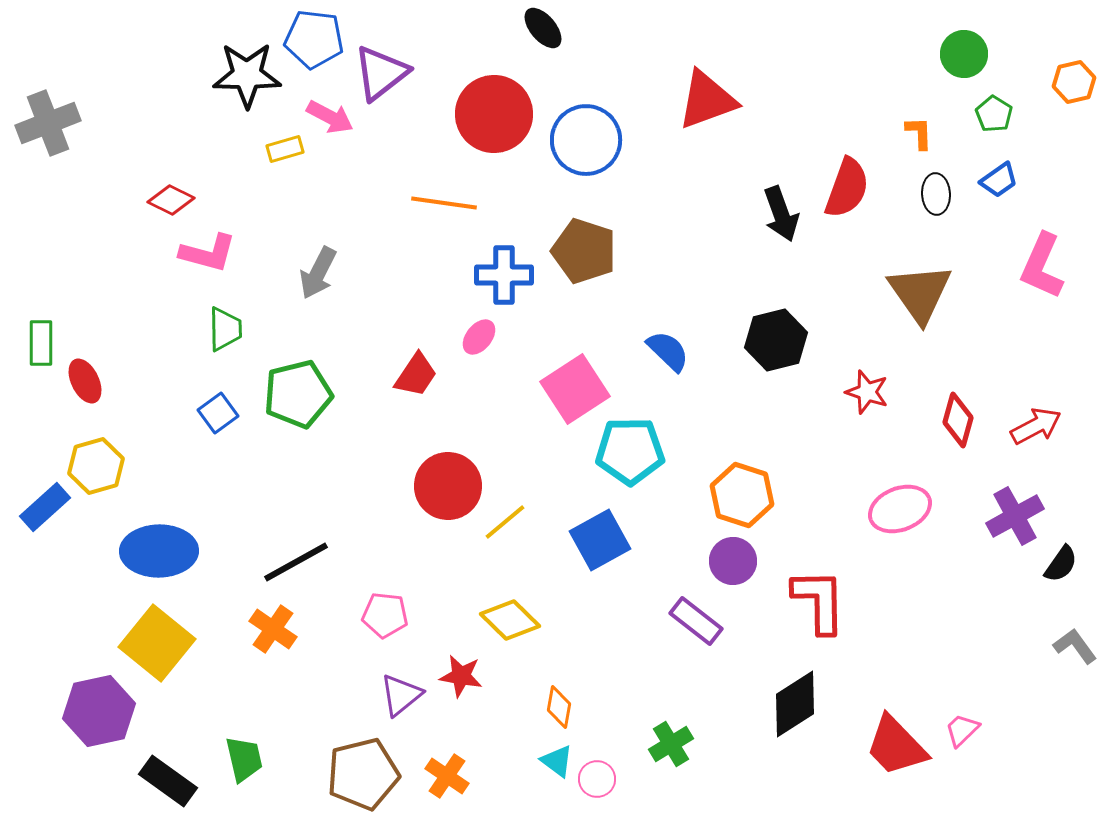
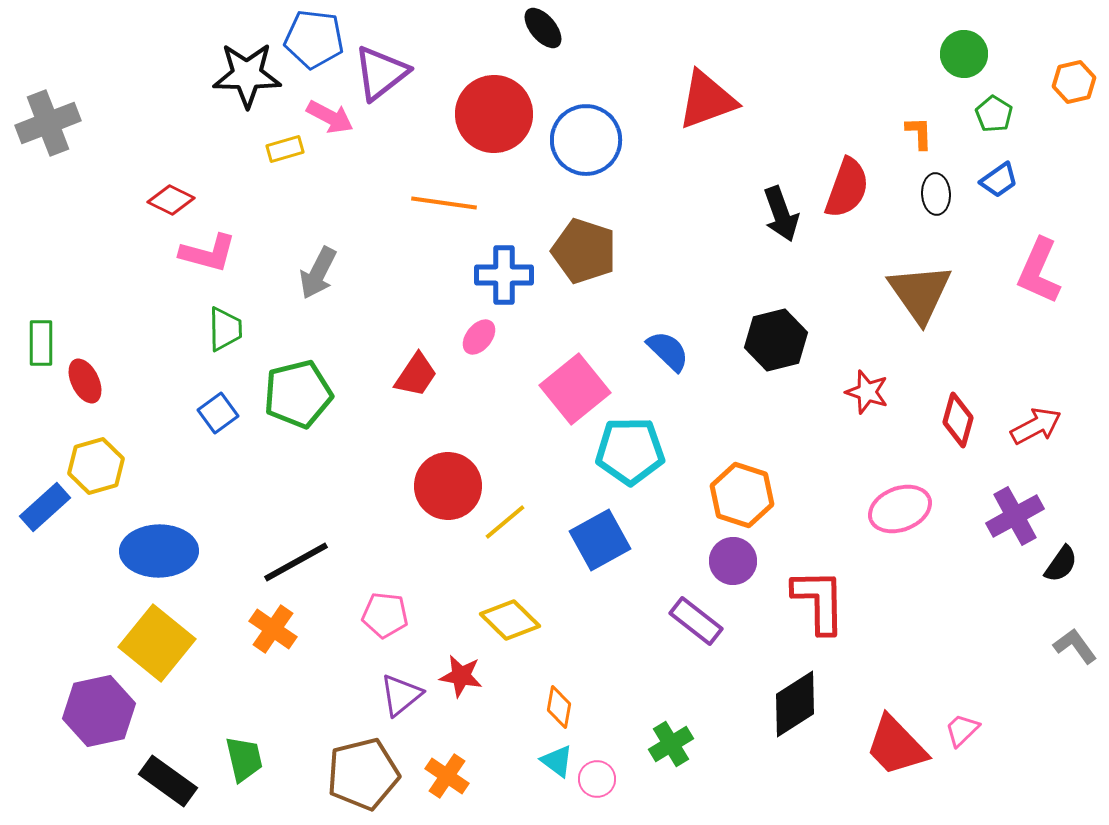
pink L-shape at (1042, 266): moved 3 px left, 5 px down
pink square at (575, 389): rotated 6 degrees counterclockwise
